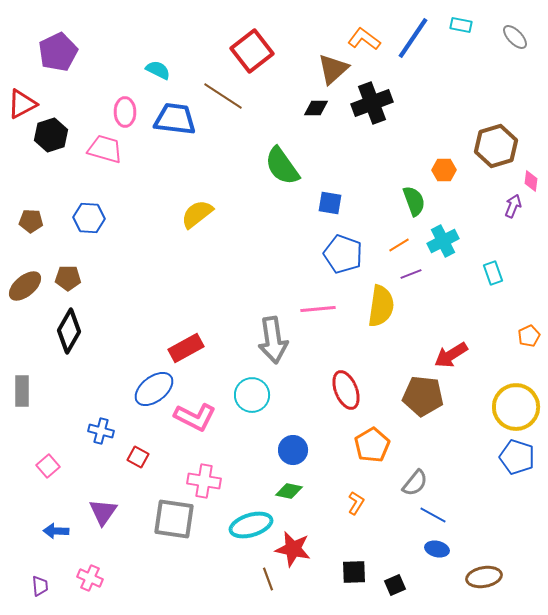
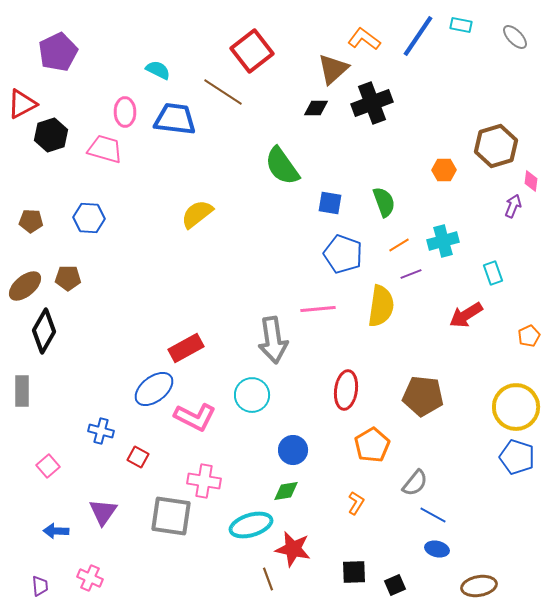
blue line at (413, 38): moved 5 px right, 2 px up
brown line at (223, 96): moved 4 px up
green semicircle at (414, 201): moved 30 px left, 1 px down
cyan cross at (443, 241): rotated 12 degrees clockwise
black diamond at (69, 331): moved 25 px left
red arrow at (451, 355): moved 15 px right, 40 px up
red ellipse at (346, 390): rotated 30 degrees clockwise
green diamond at (289, 491): moved 3 px left; rotated 20 degrees counterclockwise
gray square at (174, 519): moved 3 px left, 3 px up
brown ellipse at (484, 577): moved 5 px left, 9 px down
